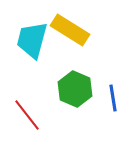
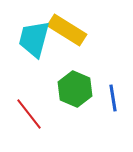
yellow rectangle: moved 3 px left
cyan trapezoid: moved 2 px right, 1 px up
red line: moved 2 px right, 1 px up
